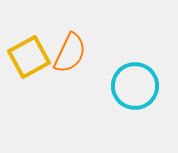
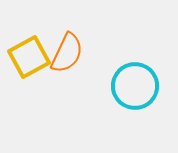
orange semicircle: moved 3 px left
